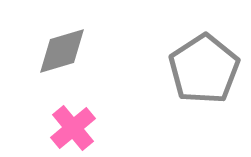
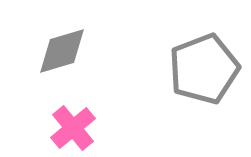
gray pentagon: rotated 12 degrees clockwise
